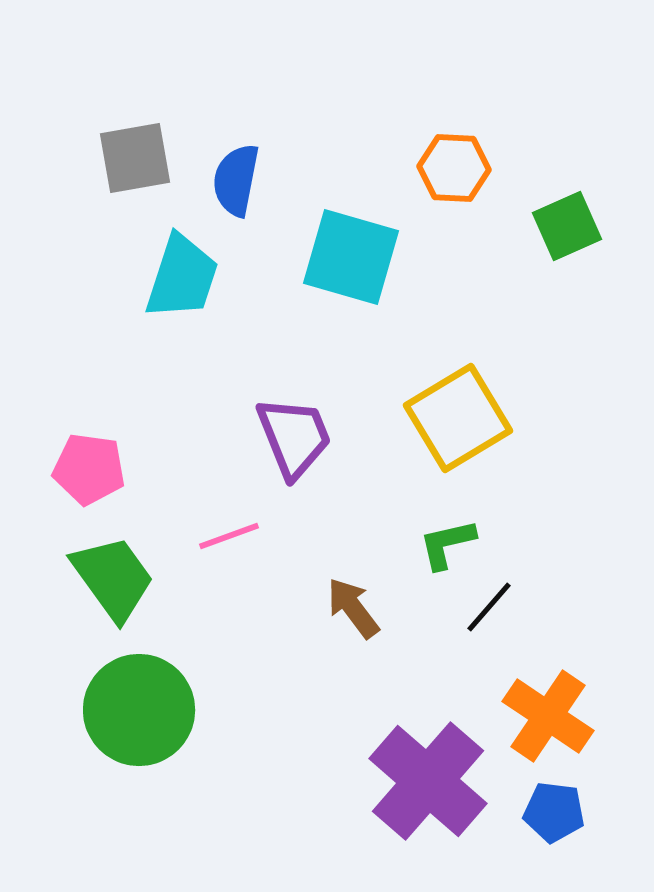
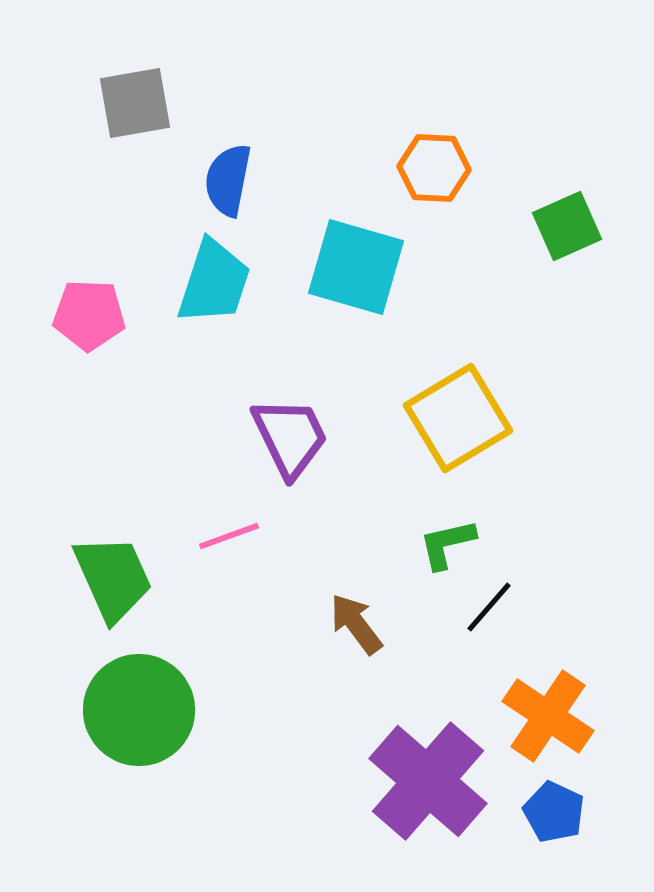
gray square: moved 55 px up
orange hexagon: moved 20 px left
blue semicircle: moved 8 px left
cyan square: moved 5 px right, 10 px down
cyan trapezoid: moved 32 px right, 5 px down
purple trapezoid: moved 4 px left; rotated 4 degrees counterclockwise
pink pentagon: moved 154 px up; rotated 6 degrees counterclockwise
green trapezoid: rotated 12 degrees clockwise
brown arrow: moved 3 px right, 16 px down
blue pentagon: rotated 18 degrees clockwise
